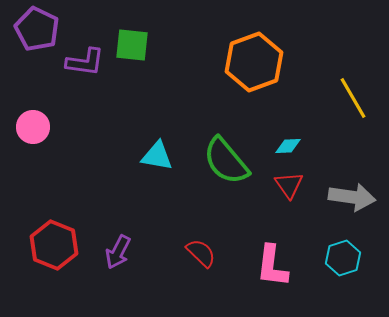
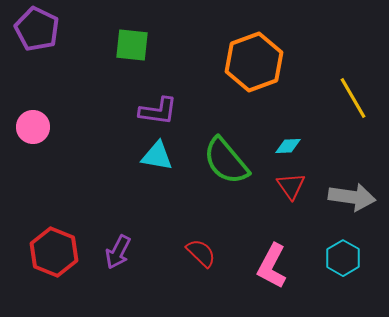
purple L-shape: moved 73 px right, 49 px down
red triangle: moved 2 px right, 1 px down
red hexagon: moved 7 px down
cyan hexagon: rotated 12 degrees counterclockwise
pink L-shape: rotated 21 degrees clockwise
